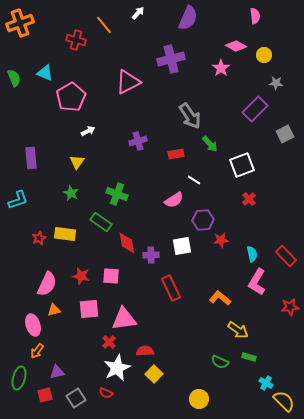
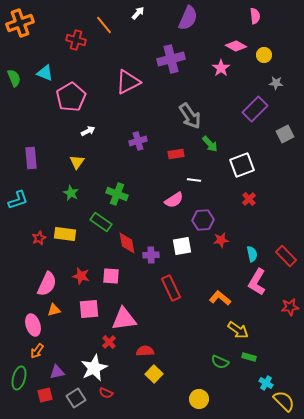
white line at (194, 180): rotated 24 degrees counterclockwise
white star at (117, 368): moved 23 px left
